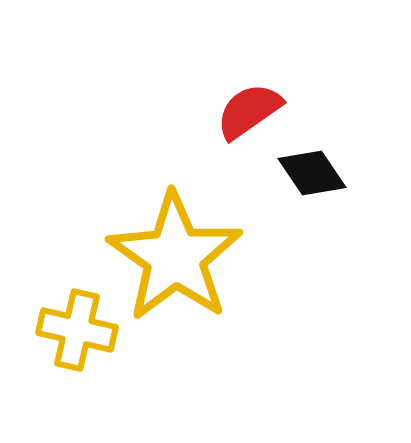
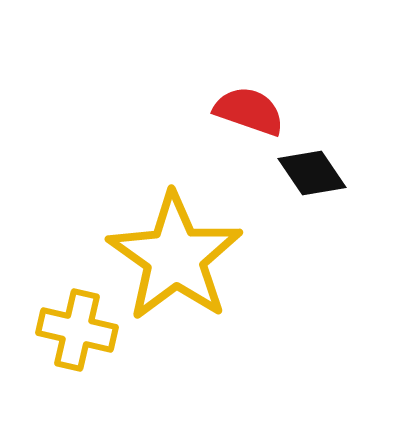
red semicircle: rotated 54 degrees clockwise
